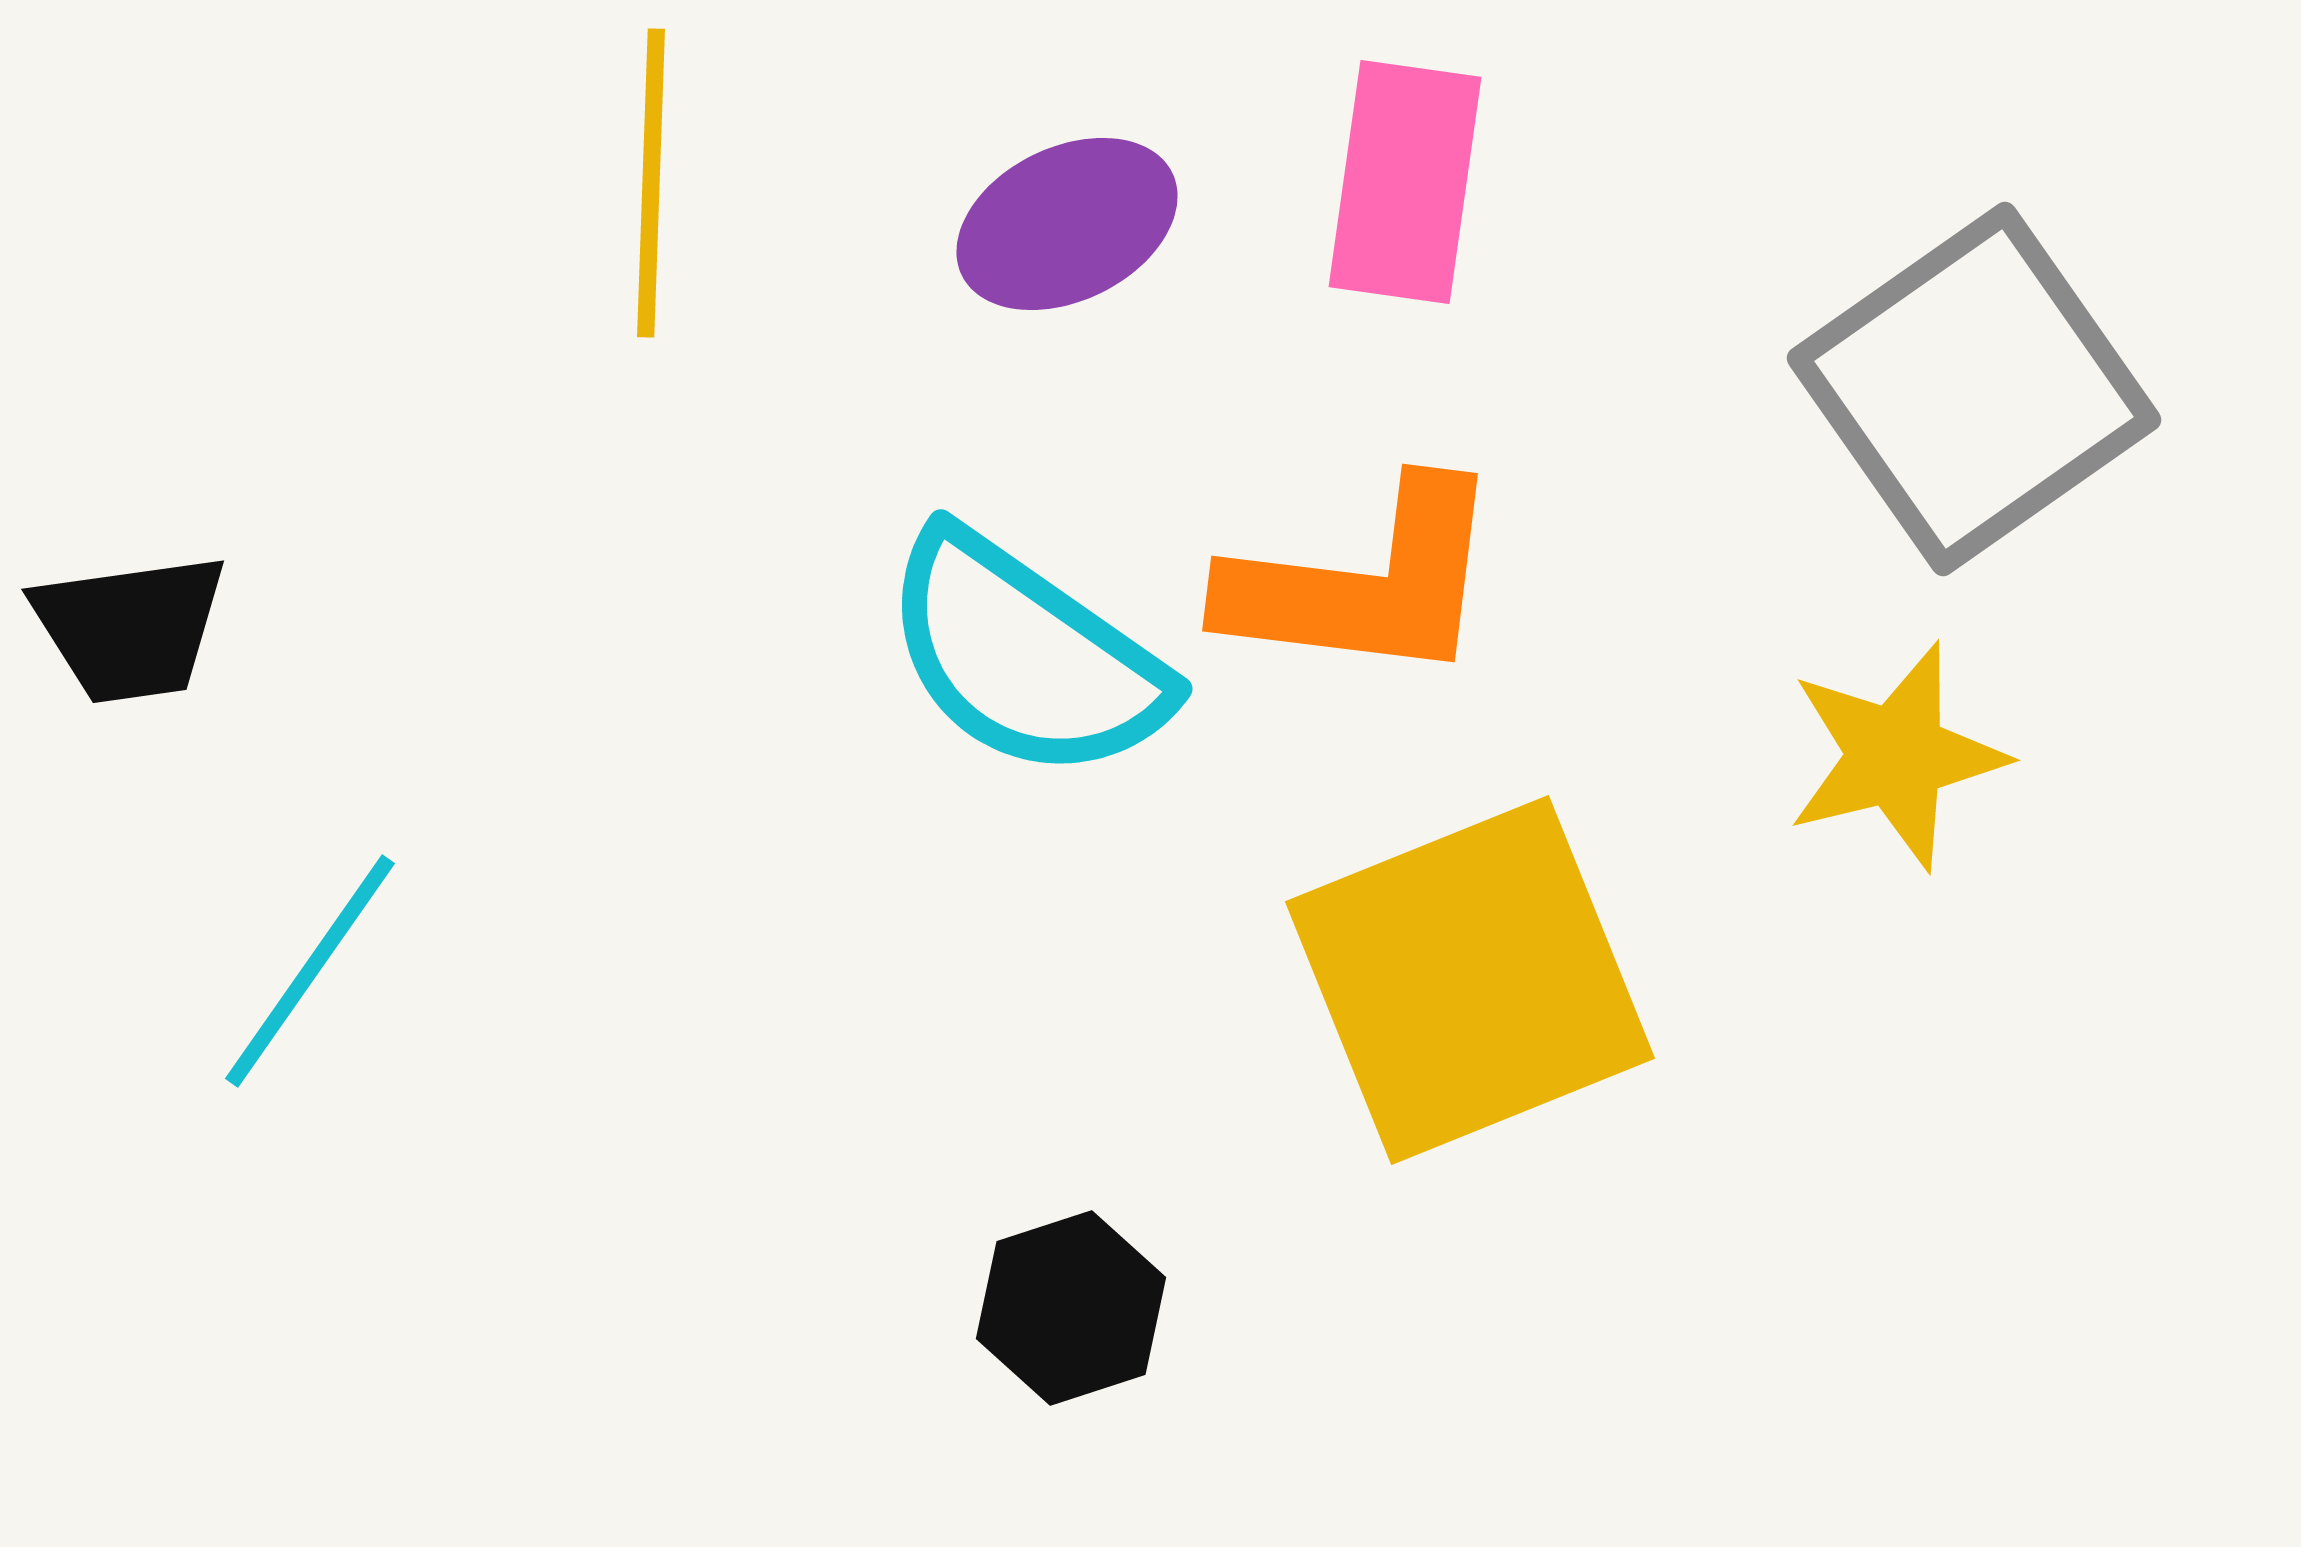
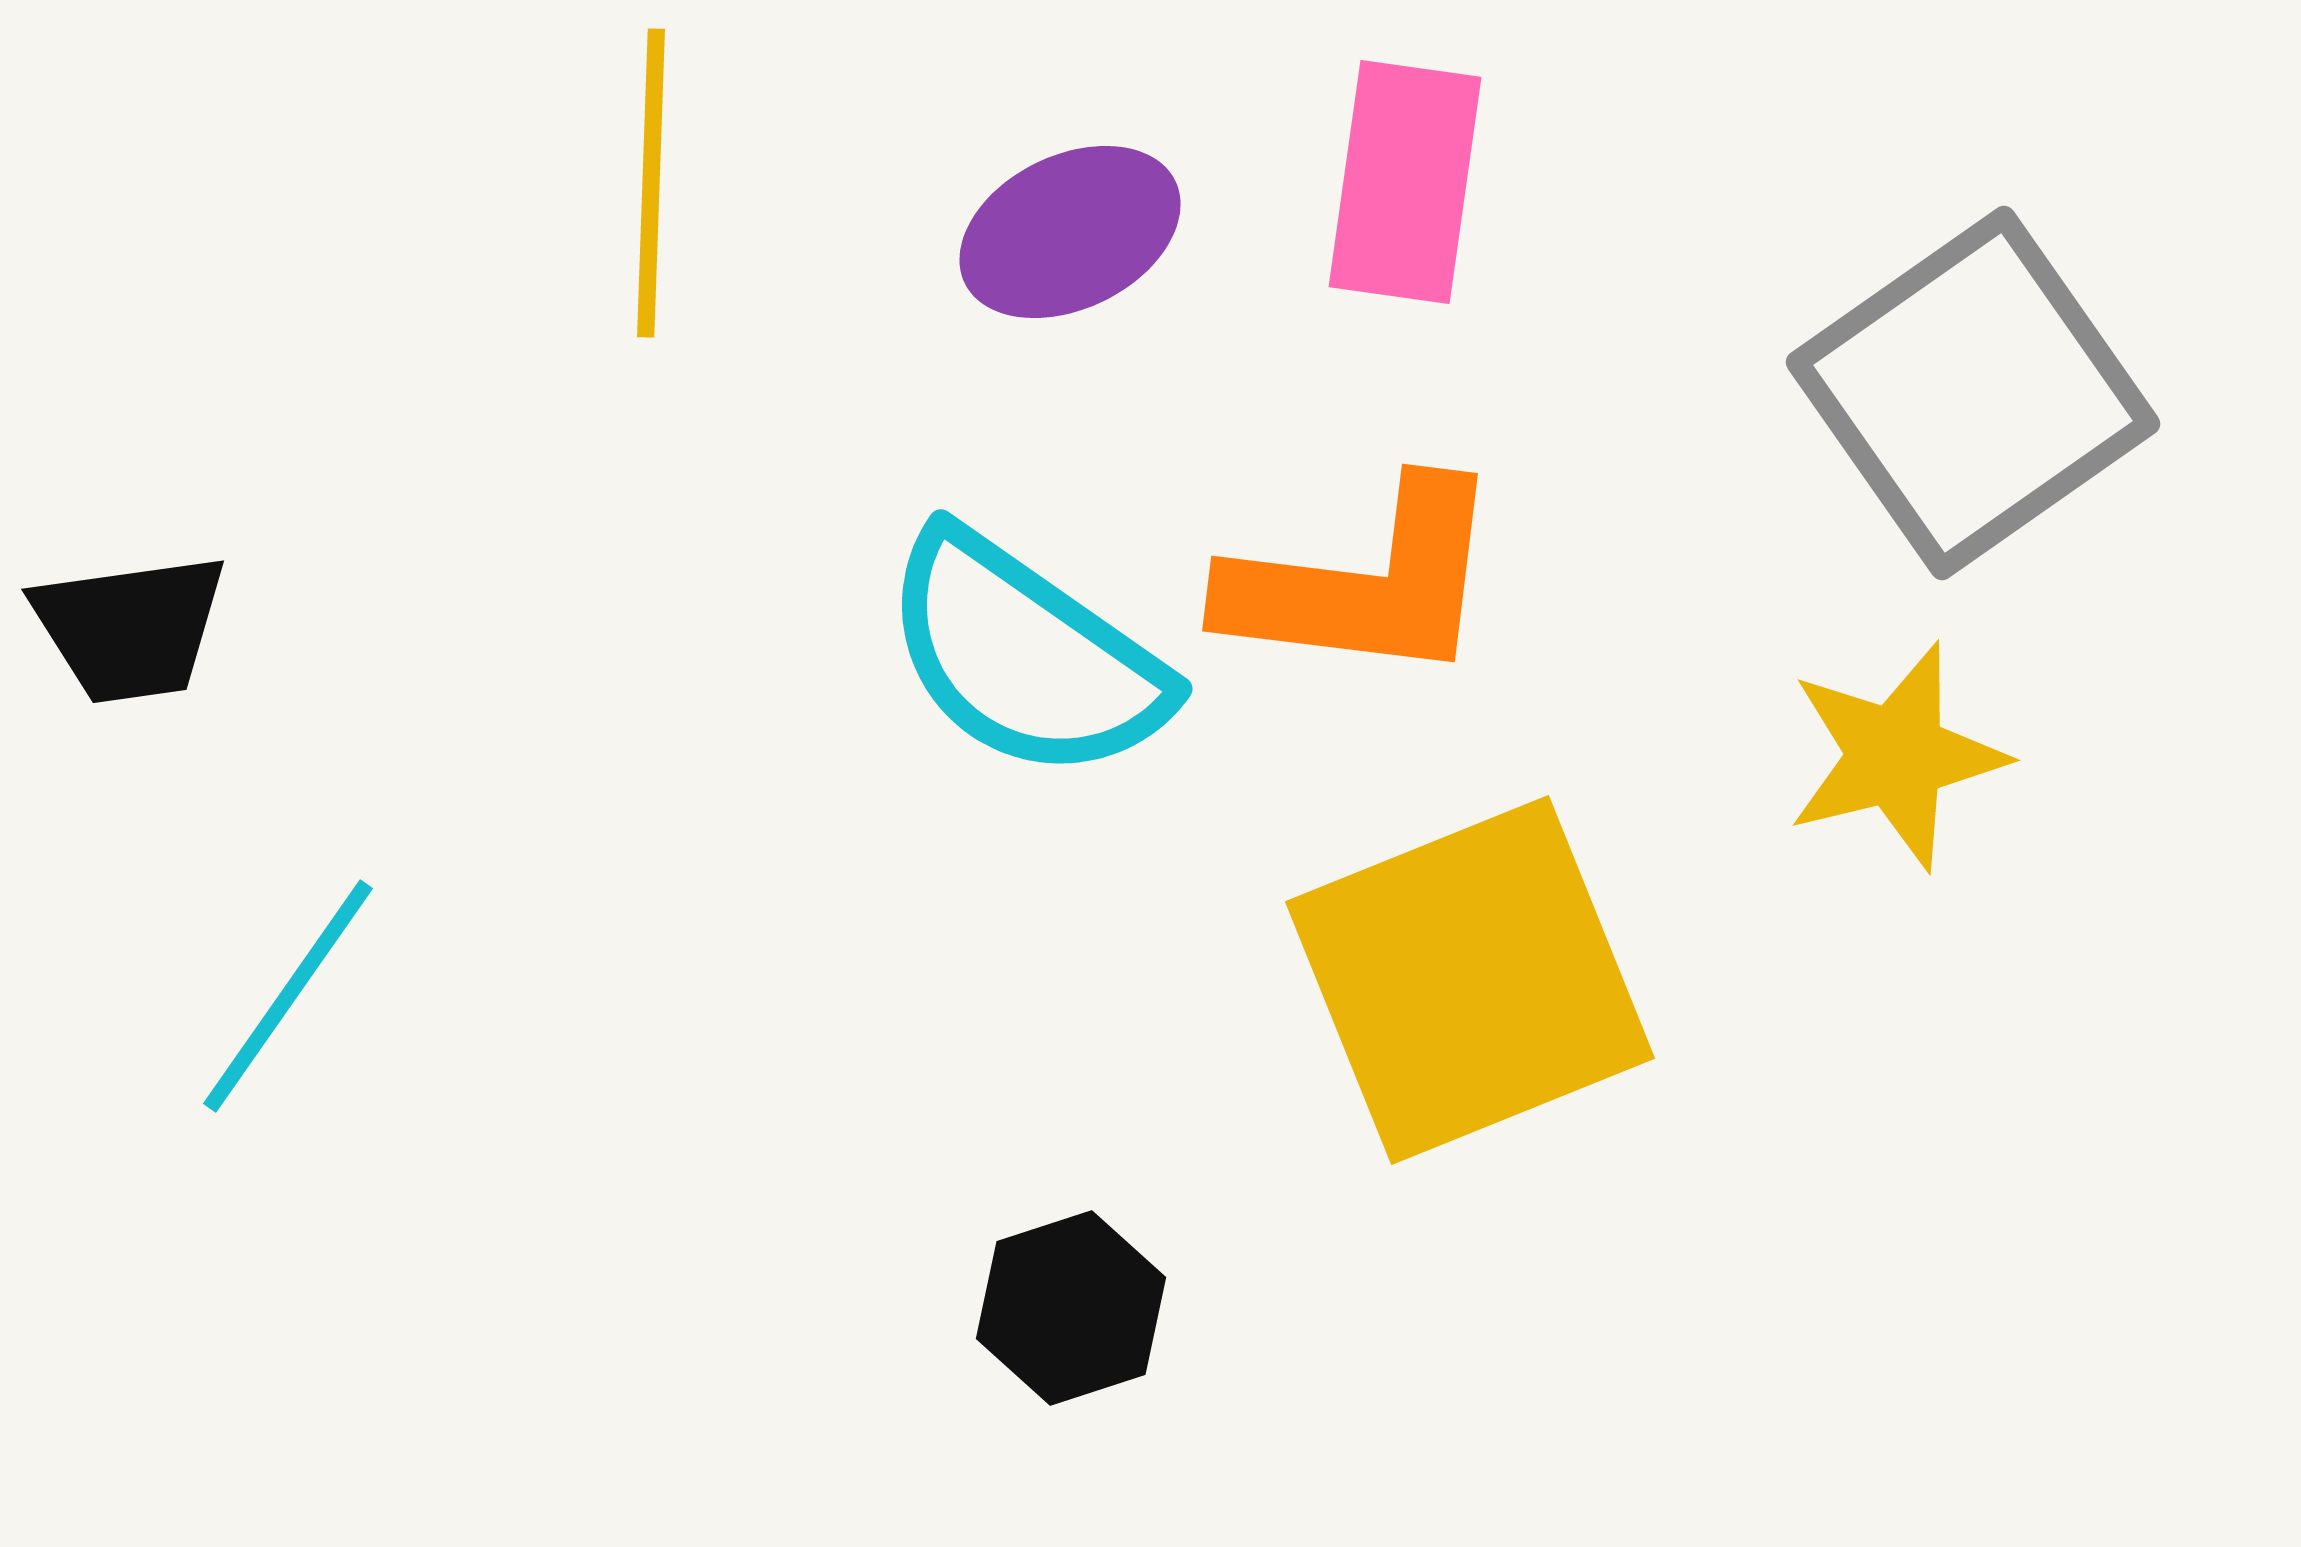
purple ellipse: moved 3 px right, 8 px down
gray square: moved 1 px left, 4 px down
cyan line: moved 22 px left, 25 px down
